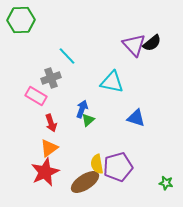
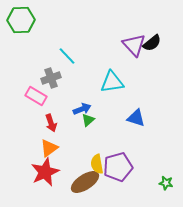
cyan triangle: rotated 20 degrees counterclockwise
blue arrow: rotated 48 degrees clockwise
